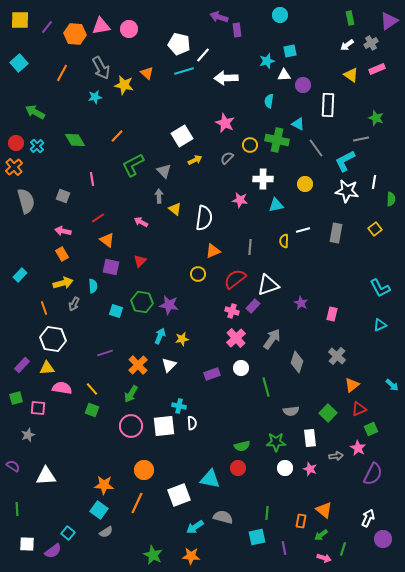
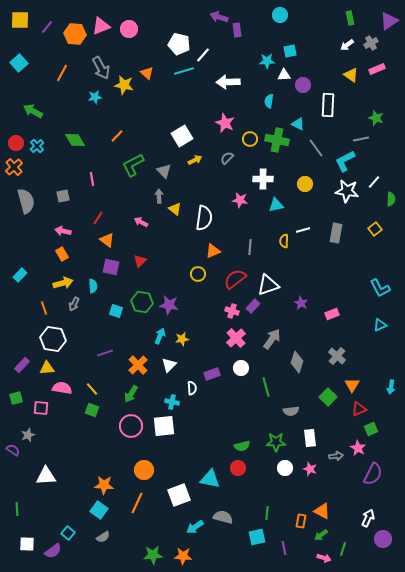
pink triangle at (101, 26): rotated 12 degrees counterclockwise
cyan star at (267, 61): rotated 14 degrees clockwise
white arrow at (226, 78): moved 2 px right, 4 px down
green arrow at (35, 112): moved 2 px left, 1 px up
yellow circle at (250, 145): moved 6 px up
white line at (374, 182): rotated 32 degrees clockwise
gray square at (63, 196): rotated 32 degrees counterclockwise
red line at (98, 218): rotated 24 degrees counterclockwise
pink rectangle at (332, 314): rotated 56 degrees clockwise
orange triangle at (352, 385): rotated 21 degrees counterclockwise
cyan arrow at (392, 385): moved 1 px left, 2 px down; rotated 56 degrees clockwise
cyan cross at (179, 406): moved 7 px left, 4 px up
pink square at (38, 408): moved 3 px right
green square at (328, 413): moved 16 px up
white semicircle at (192, 423): moved 35 px up
purple semicircle at (13, 466): moved 16 px up
orange triangle at (324, 510): moved 2 px left, 1 px down; rotated 12 degrees counterclockwise
gray semicircle at (106, 532): moved 3 px left, 5 px down
green star at (153, 555): rotated 30 degrees counterclockwise
orange star at (191, 556): moved 8 px left
